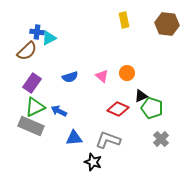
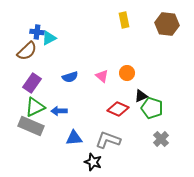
blue arrow: rotated 28 degrees counterclockwise
